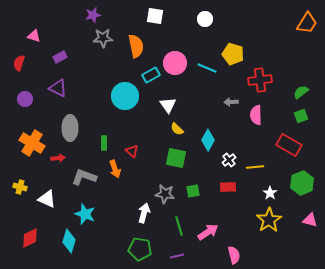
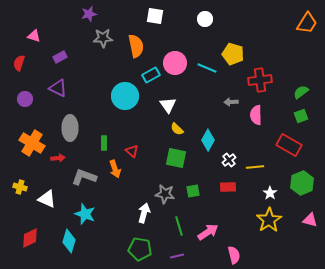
purple star at (93, 15): moved 4 px left, 1 px up
